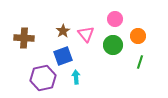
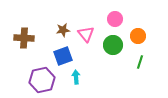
brown star: moved 1 px up; rotated 24 degrees clockwise
purple hexagon: moved 1 px left, 2 px down
